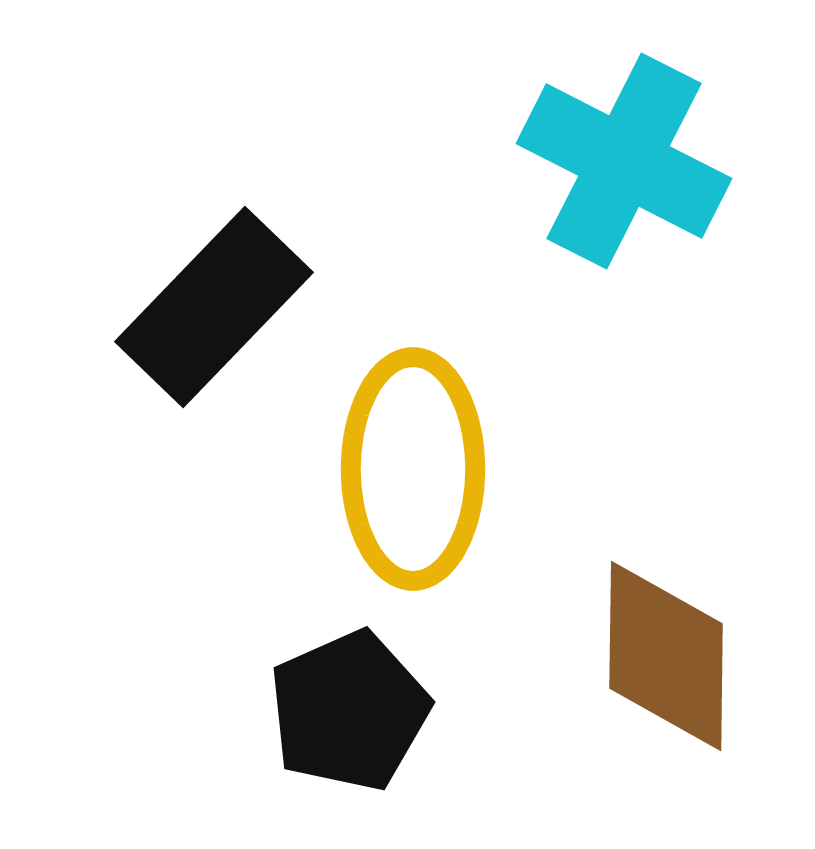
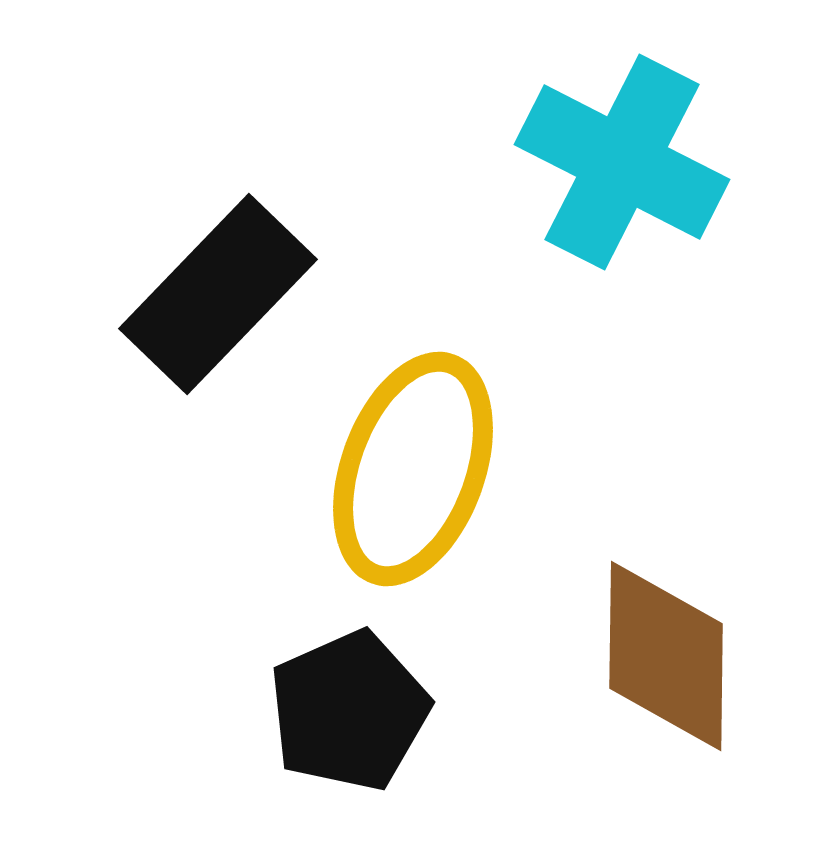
cyan cross: moved 2 px left, 1 px down
black rectangle: moved 4 px right, 13 px up
yellow ellipse: rotated 20 degrees clockwise
